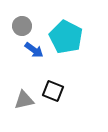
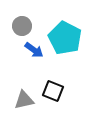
cyan pentagon: moved 1 px left, 1 px down
